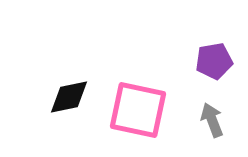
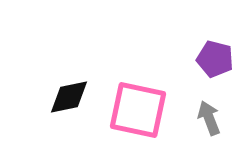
purple pentagon: moved 1 px right, 2 px up; rotated 24 degrees clockwise
gray arrow: moved 3 px left, 2 px up
